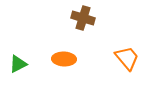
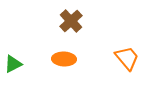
brown cross: moved 12 px left, 3 px down; rotated 30 degrees clockwise
green triangle: moved 5 px left
